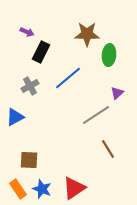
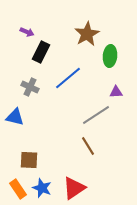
brown star: rotated 30 degrees counterclockwise
green ellipse: moved 1 px right, 1 px down
gray cross: moved 1 px down; rotated 36 degrees counterclockwise
purple triangle: moved 1 px left, 1 px up; rotated 40 degrees clockwise
blue triangle: rotated 42 degrees clockwise
brown line: moved 20 px left, 3 px up
blue star: moved 1 px up
